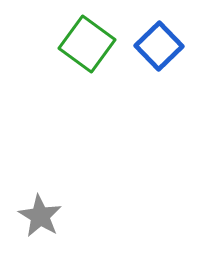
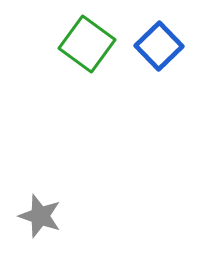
gray star: rotated 12 degrees counterclockwise
